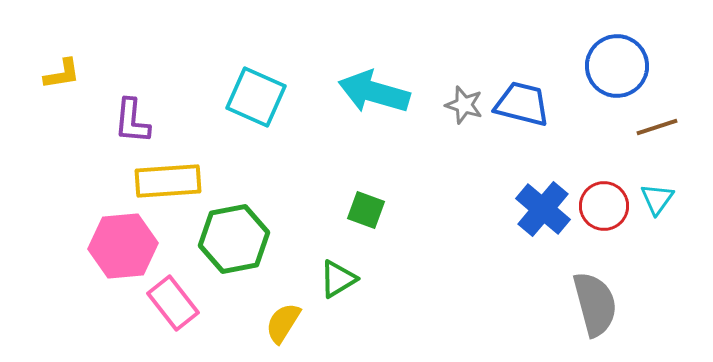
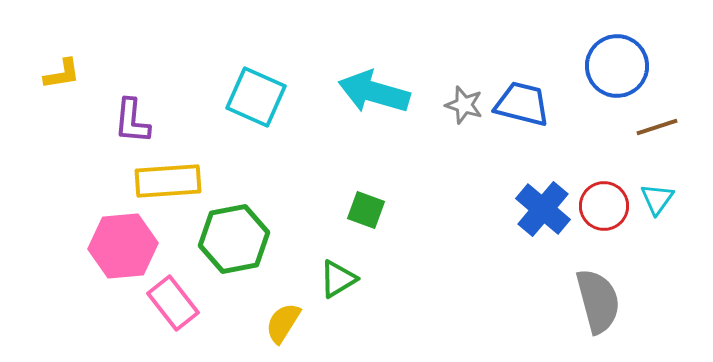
gray semicircle: moved 3 px right, 3 px up
